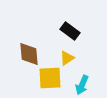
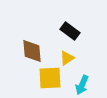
brown diamond: moved 3 px right, 3 px up
